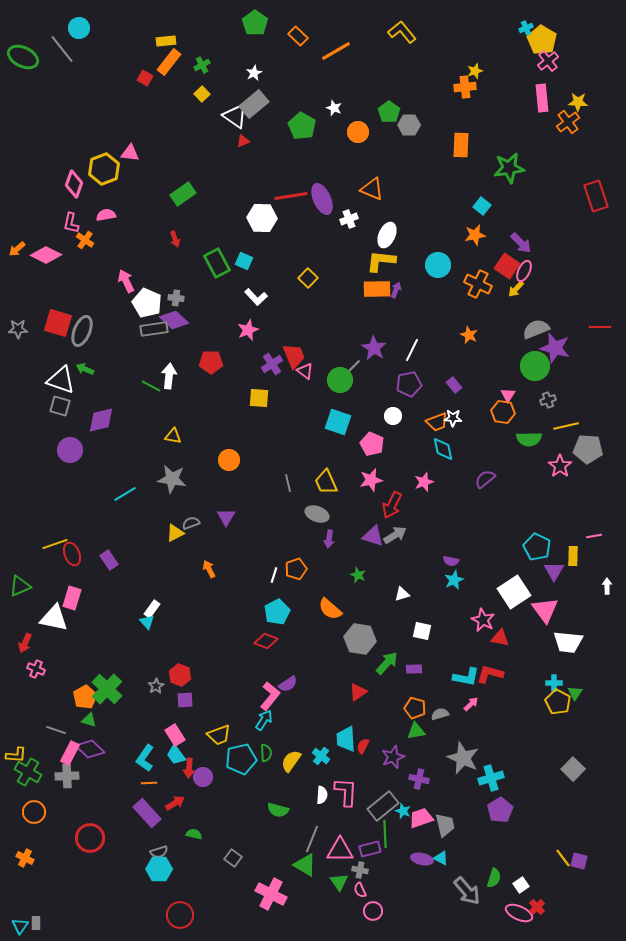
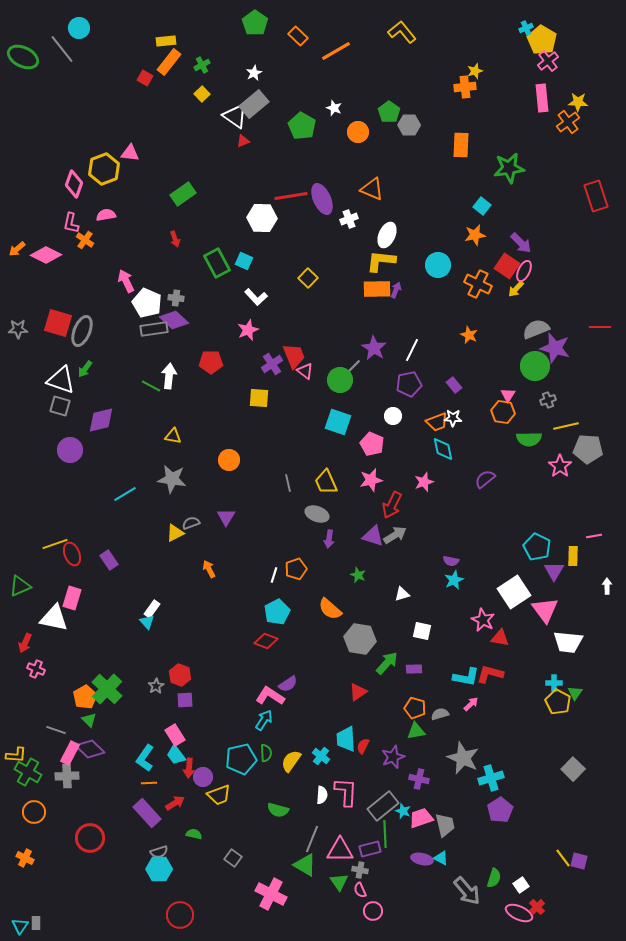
green arrow at (85, 369): rotated 78 degrees counterclockwise
pink L-shape at (270, 696): rotated 96 degrees counterclockwise
green triangle at (89, 720): rotated 28 degrees clockwise
yellow trapezoid at (219, 735): moved 60 px down
